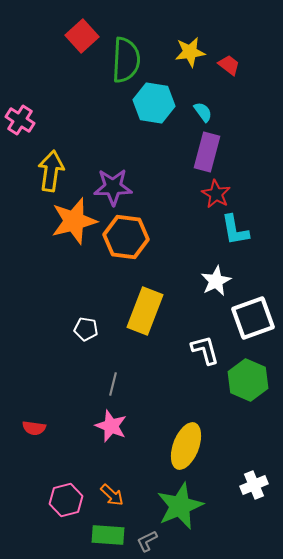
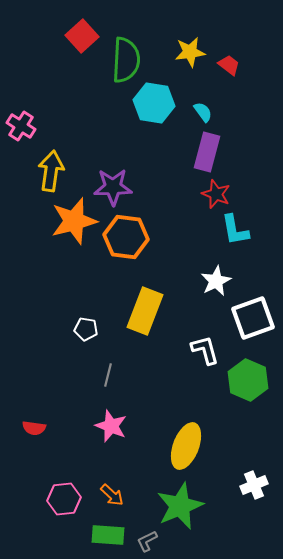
pink cross: moved 1 px right, 6 px down
red star: rotated 8 degrees counterclockwise
gray line: moved 5 px left, 9 px up
pink hexagon: moved 2 px left, 1 px up; rotated 8 degrees clockwise
